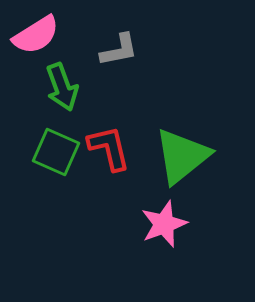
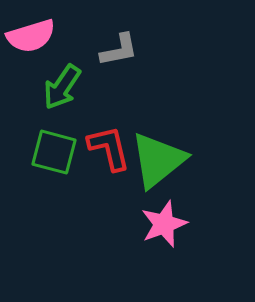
pink semicircle: moved 5 px left, 1 px down; rotated 15 degrees clockwise
green arrow: rotated 54 degrees clockwise
green square: moved 2 px left; rotated 9 degrees counterclockwise
green triangle: moved 24 px left, 4 px down
